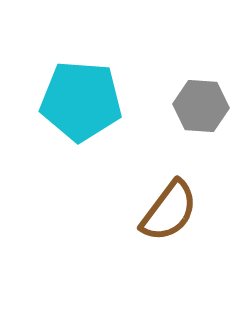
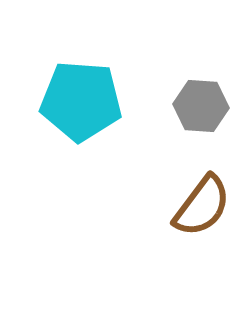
brown semicircle: moved 33 px right, 5 px up
